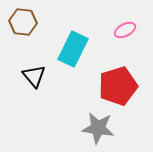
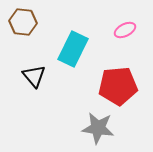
red pentagon: rotated 12 degrees clockwise
